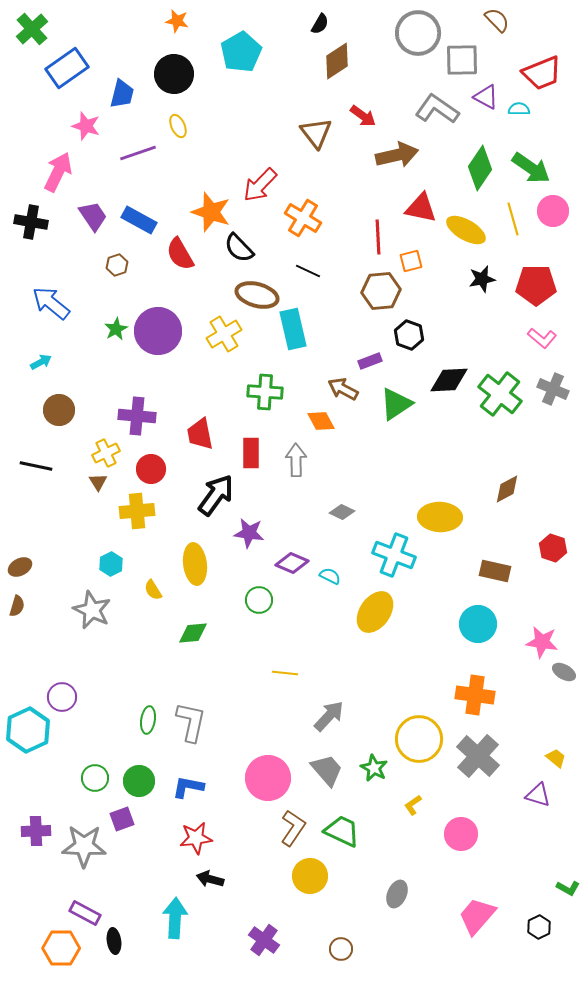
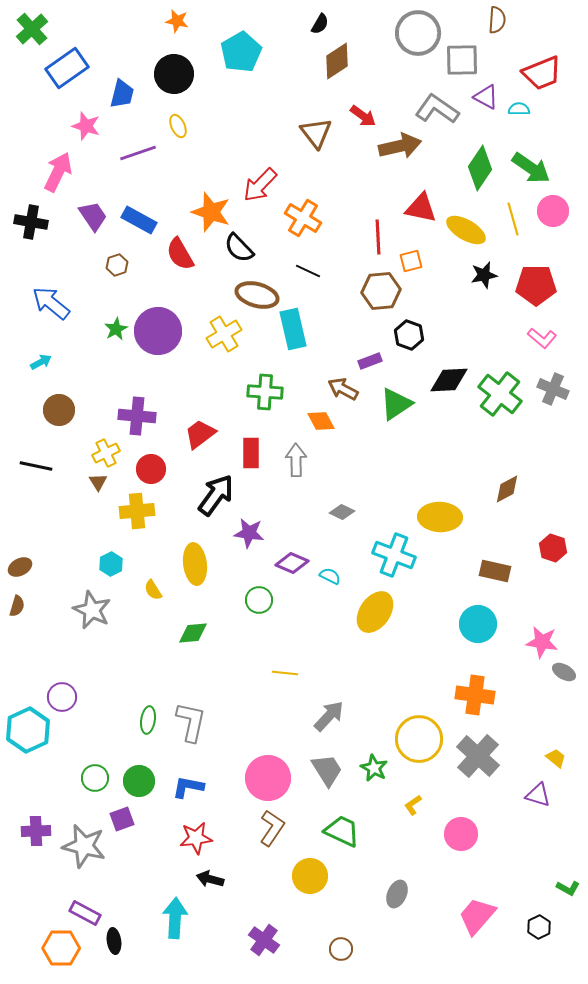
brown semicircle at (497, 20): rotated 48 degrees clockwise
brown arrow at (397, 155): moved 3 px right, 9 px up
black star at (482, 279): moved 2 px right, 4 px up
red trapezoid at (200, 434): rotated 64 degrees clockwise
gray trapezoid at (327, 770): rotated 9 degrees clockwise
brown L-shape at (293, 828): moved 21 px left
gray star at (84, 846): rotated 12 degrees clockwise
